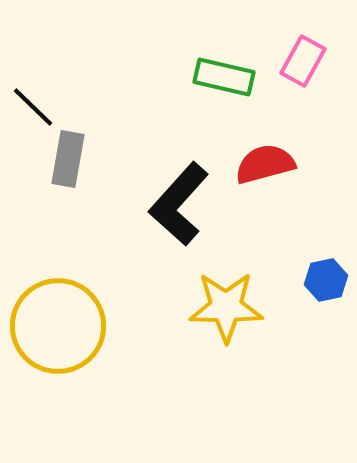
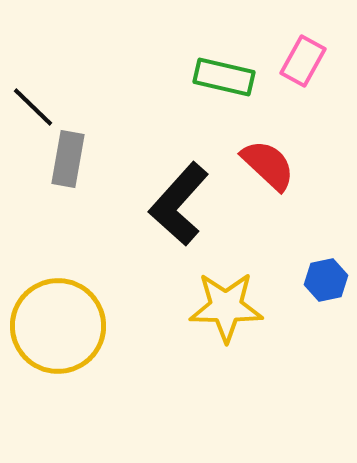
red semicircle: moved 3 px right, 1 px down; rotated 58 degrees clockwise
